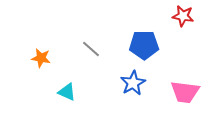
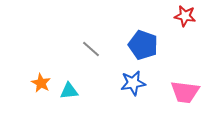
red star: moved 2 px right
blue pentagon: moved 1 px left; rotated 20 degrees clockwise
orange star: moved 25 px down; rotated 18 degrees clockwise
blue star: rotated 20 degrees clockwise
cyan triangle: moved 2 px right, 1 px up; rotated 30 degrees counterclockwise
